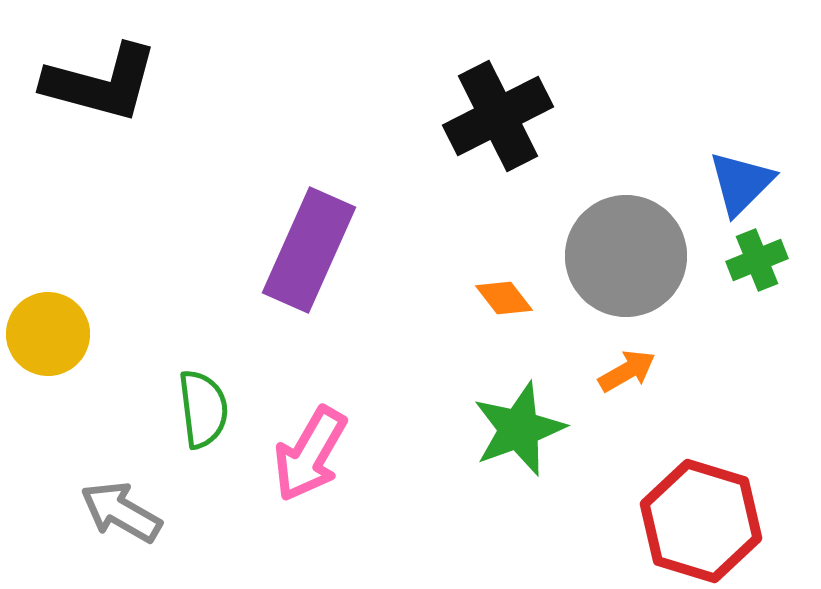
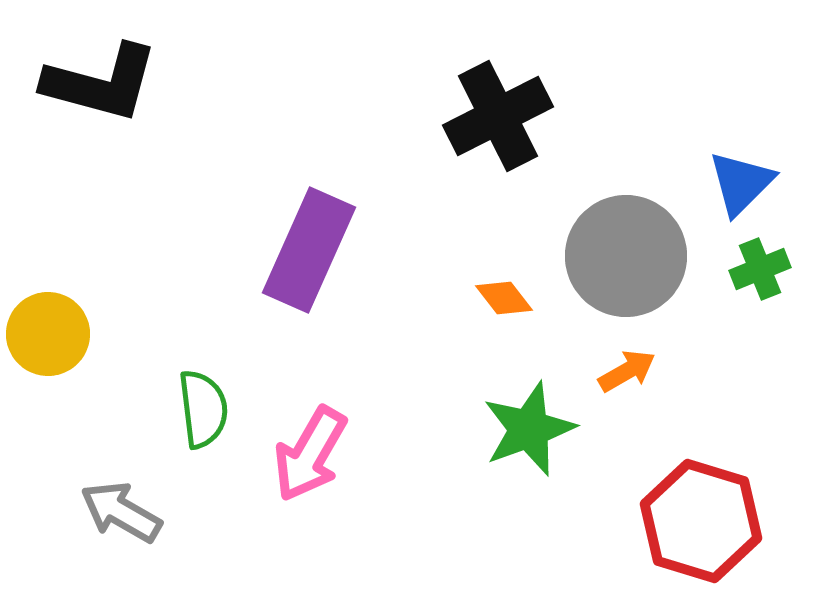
green cross: moved 3 px right, 9 px down
green star: moved 10 px right
